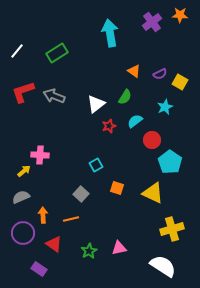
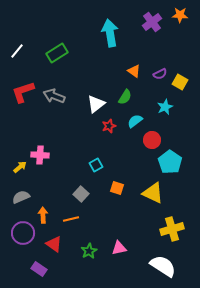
yellow arrow: moved 4 px left, 4 px up
